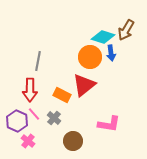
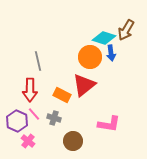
cyan diamond: moved 1 px right, 1 px down
gray line: rotated 24 degrees counterclockwise
gray cross: rotated 24 degrees counterclockwise
